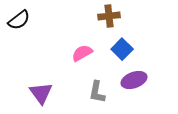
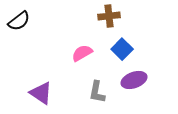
black semicircle: moved 1 px down
purple triangle: rotated 20 degrees counterclockwise
